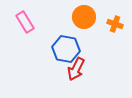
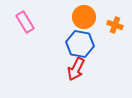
orange cross: moved 1 px down
blue hexagon: moved 14 px right, 5 px up
